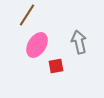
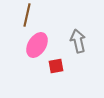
brown line: rotated 20 degrees counterclockwise
gray arrow: moved 1 px left, 1 px up
